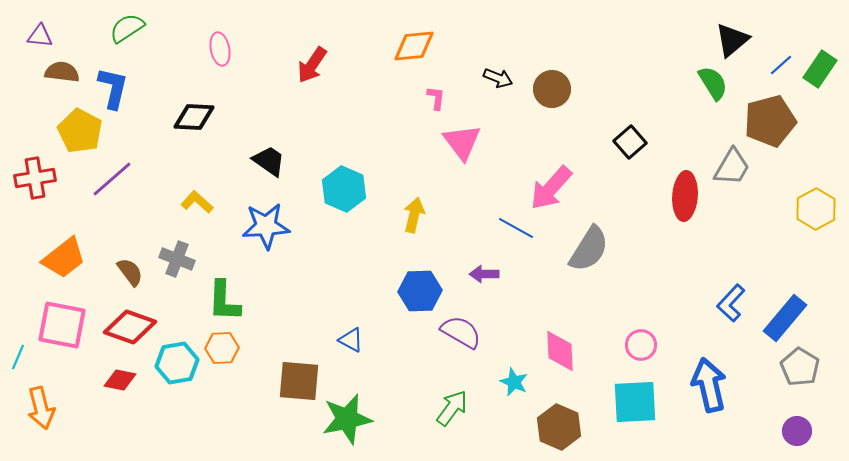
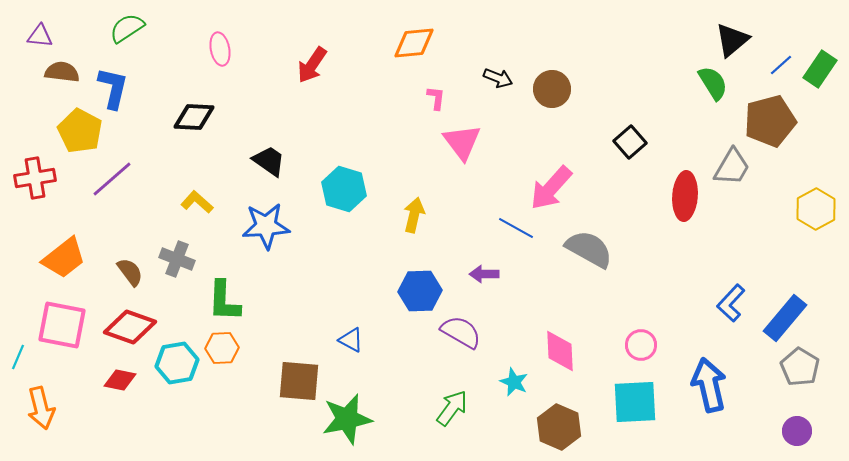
orange diamond at (414, 46): moved 3 px up
cyan hexagon at (344, 189): rotated 6 degrees counterclockwise
gray semicircle at (589, 249): rotated 93 degrees counterclockwise
